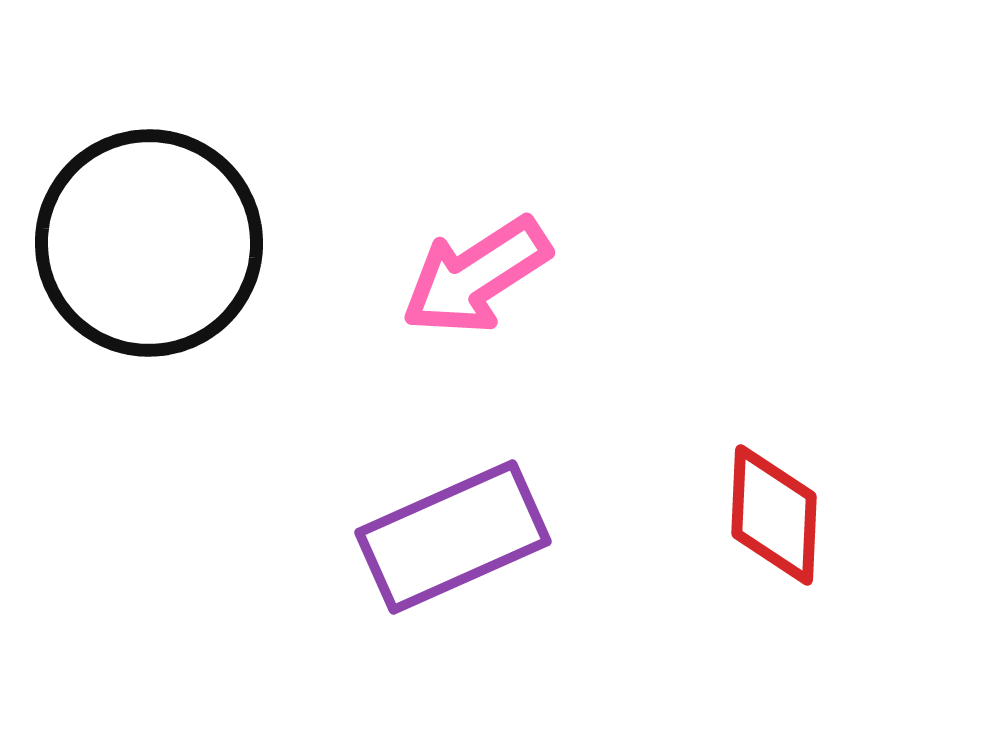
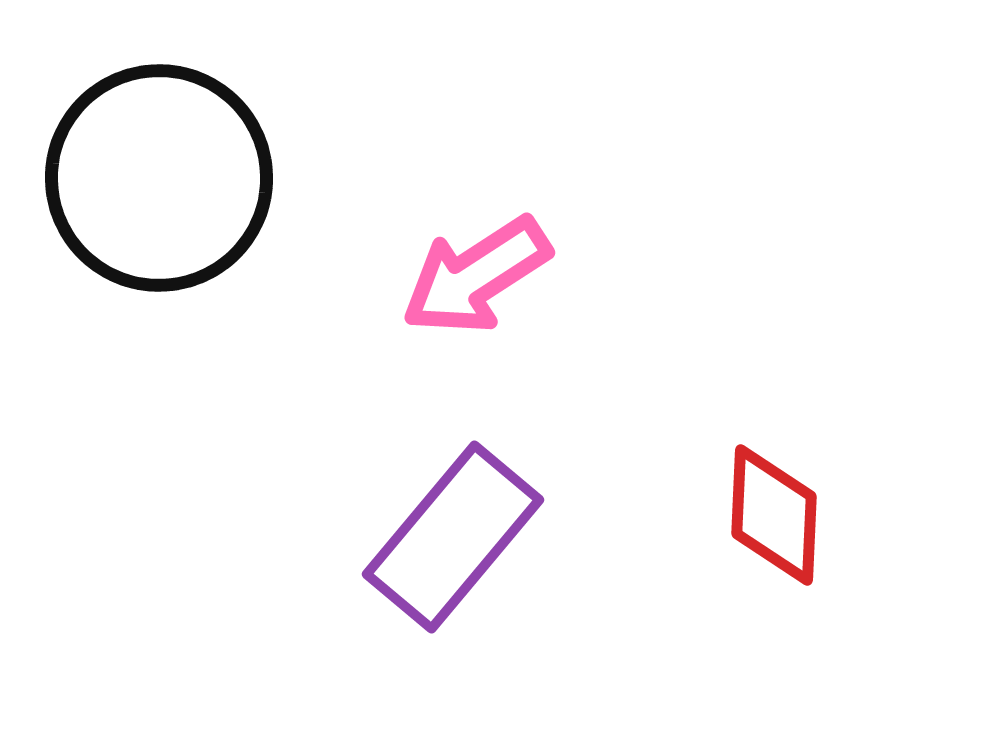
black circle: moved 10 px right, 65 px up
purple rectangle: rotated 26 degrees counterclockwise
